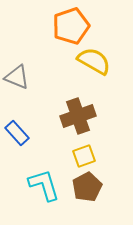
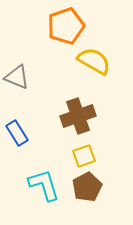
orange pentagon: moved 5 px left
blue rectangle: rotated 10 degrees clockwise
